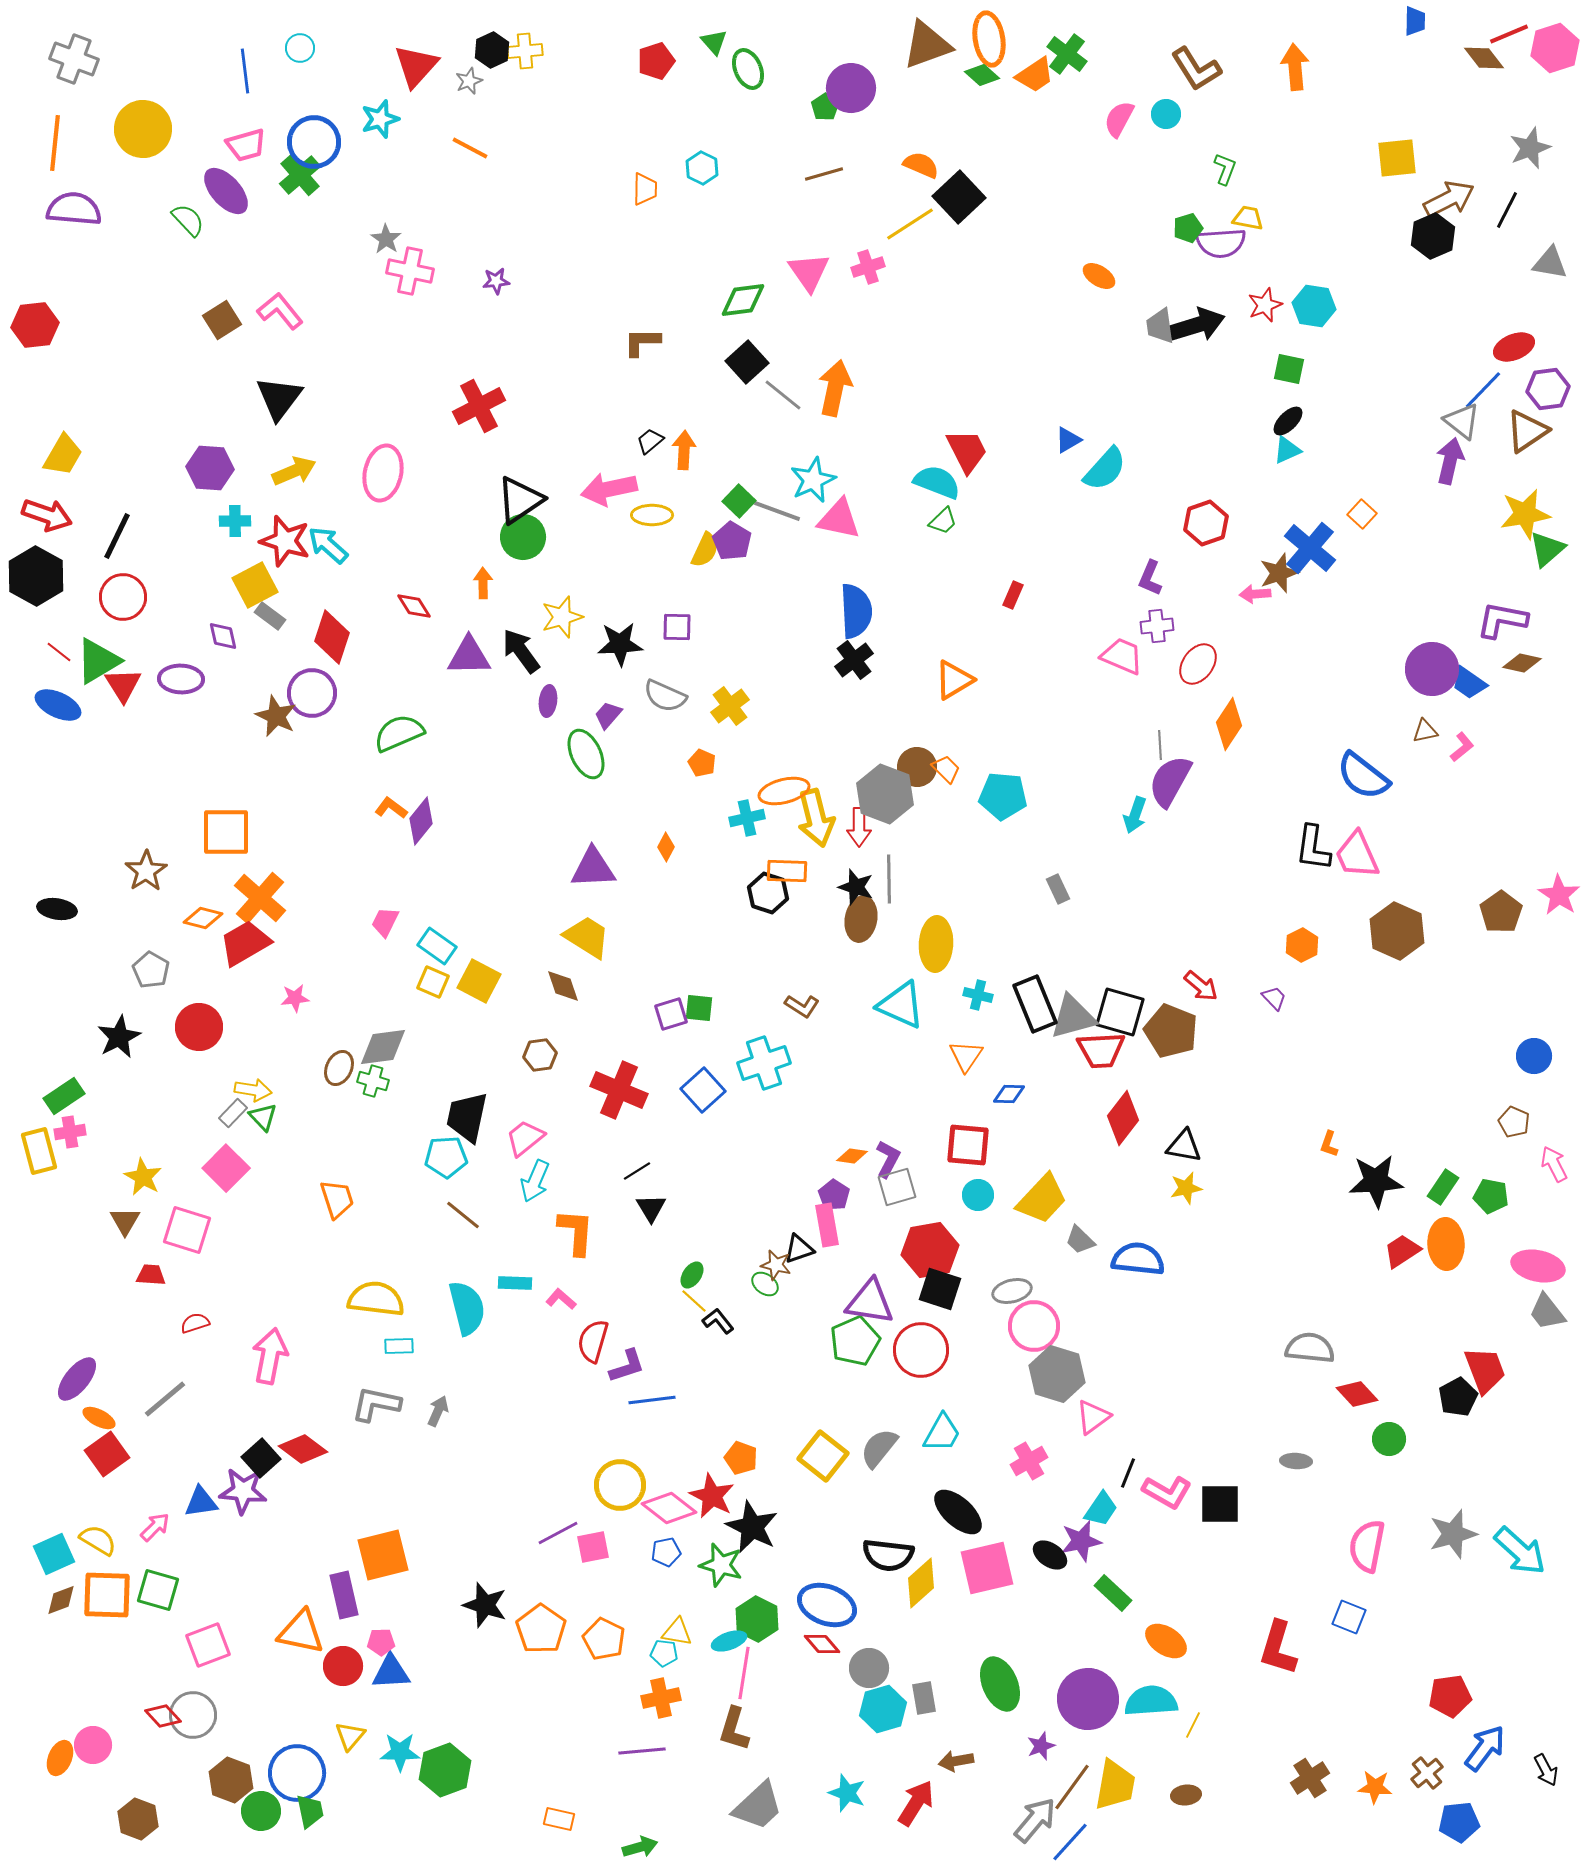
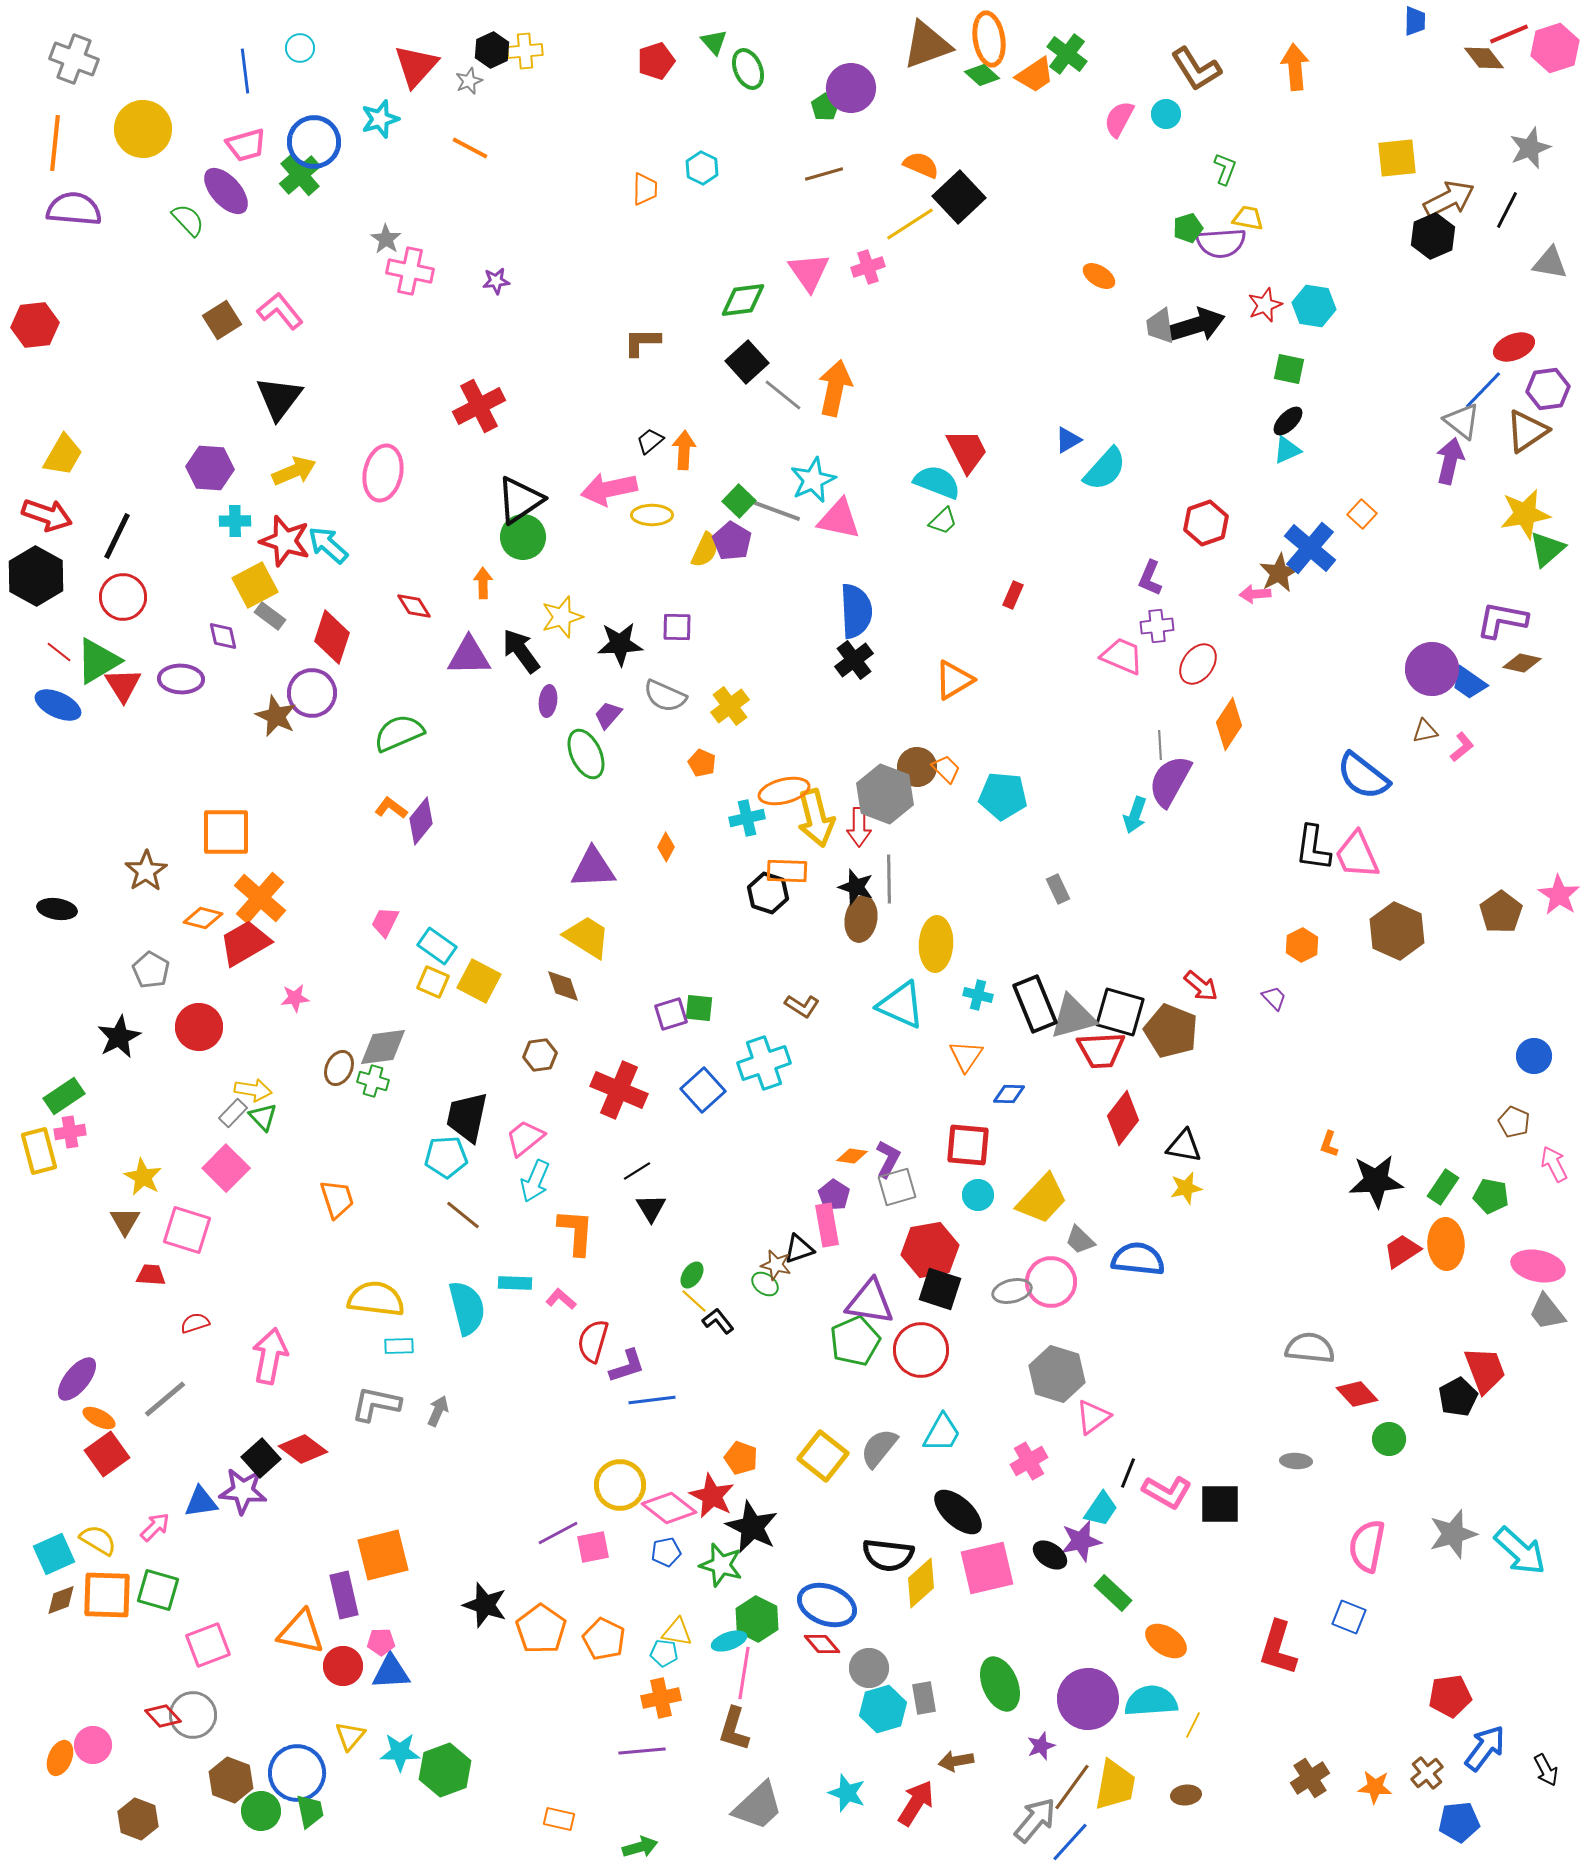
brown star at (1279, 573): rotated 9 degrees counterclockwise
pink circle at (1034, 1326): moved 17 px right, 44 px up
